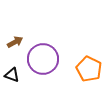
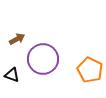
brown arrow: moved 2 px right, 3 px up
orange pentagon: moved 1 px right, 1 px down
